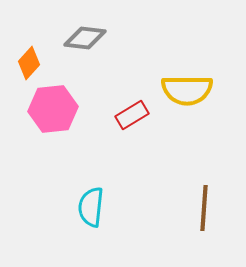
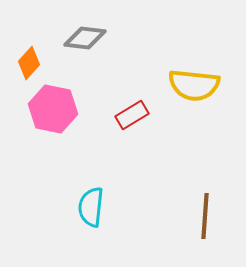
yellow semicircle: moved 7 px right, 5 px up; rotated 6 degrees clockwise
pink hexagon: rotated 18 degrees clockwise
brown line: moved 1 px right, 8 px down
